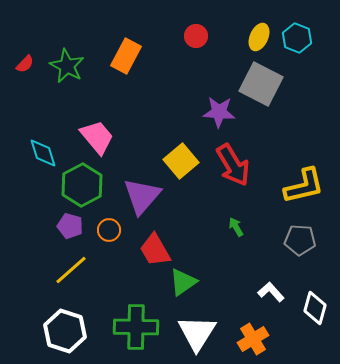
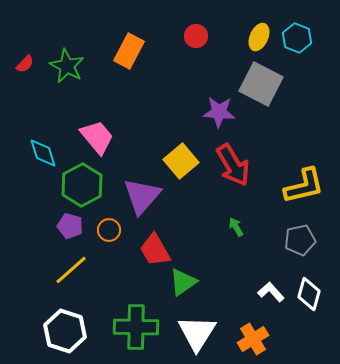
orange rectangle: moved 3 px right, 5 px up
gray pentagon: rotated 16 degrees counterclockwise
white diamond: moved 6 px left, 14 px up
